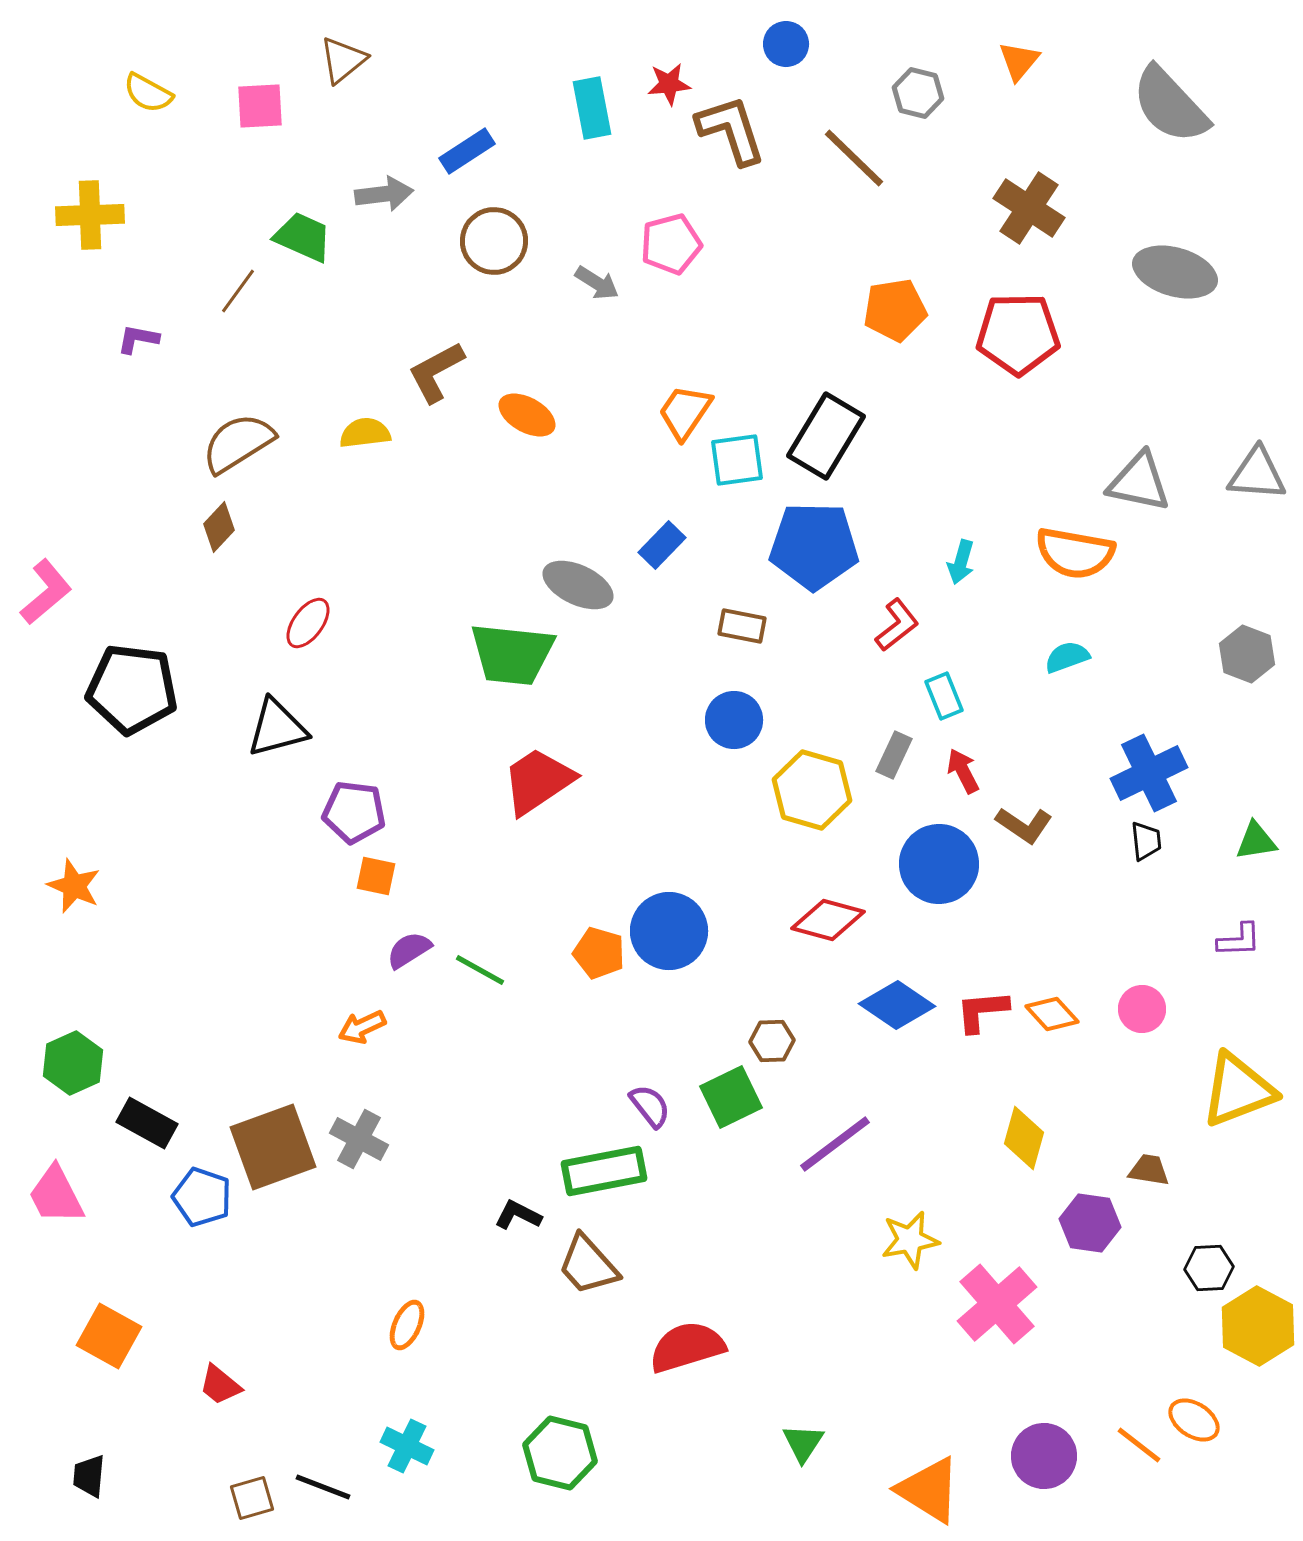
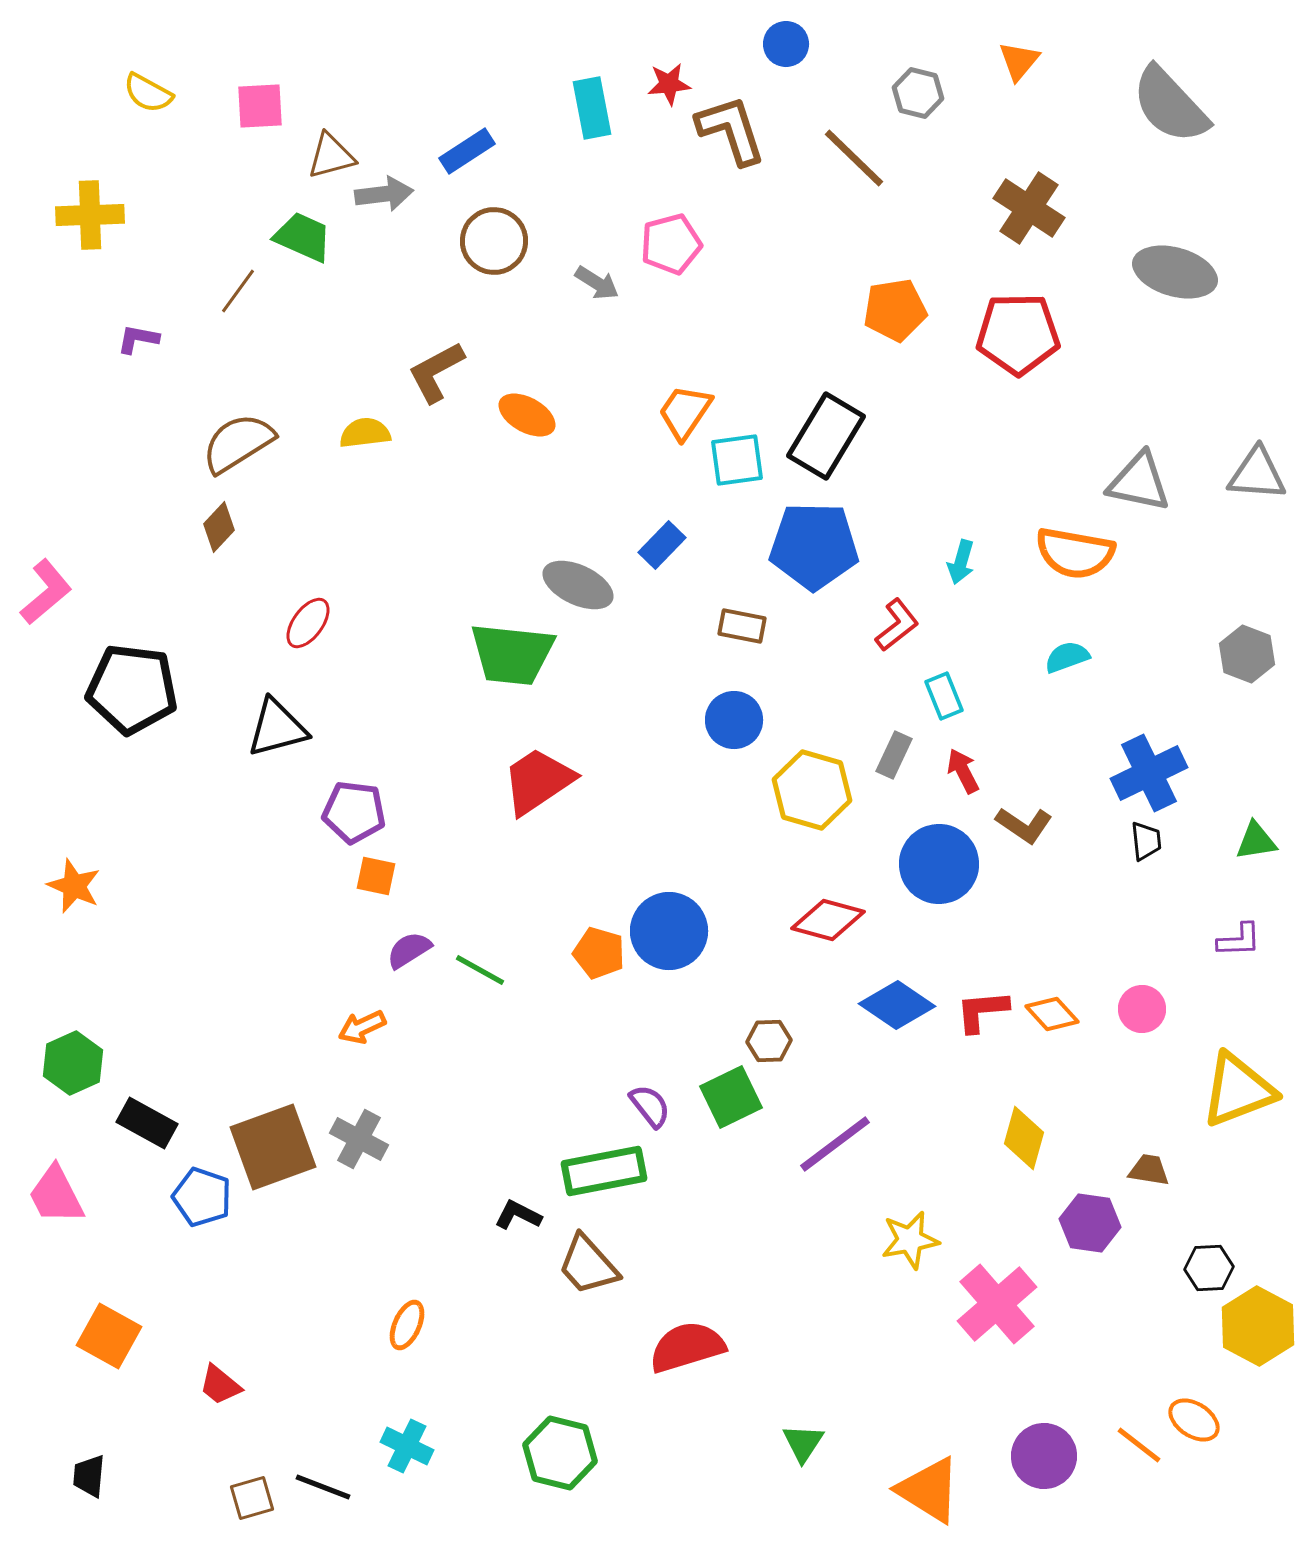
brown triangle at (343, 60): moved 12 px left, 96 px down; rotated 24 degrees clockwise
brown hexagon at (772, 1041): moved 3 px left
